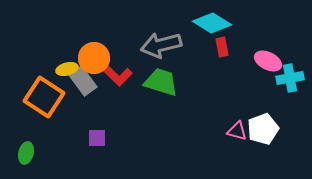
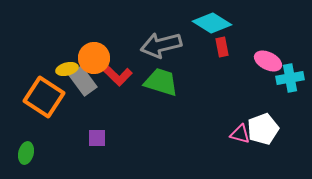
pink triangle: moved 3 px right, 3 px down
